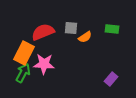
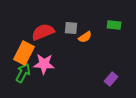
green rectangle: moved 2 px right, 4 px up
